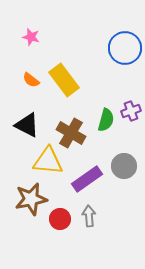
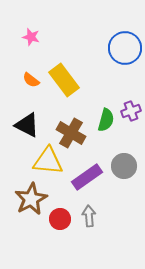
purple rectangle: moved 2 px up
brown star: rotated 16 degrees counterclockwise
